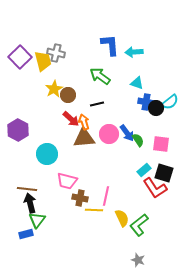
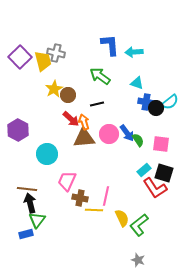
pink trapezoid: rotated 100 degrees clockwise
